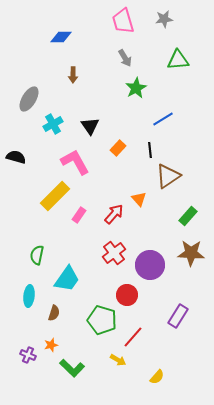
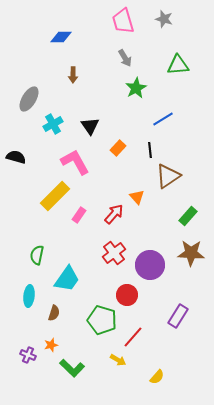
gray star: rotated 24 degrees clockwise
green triangle: moved 5 px down
orange triangle: moved 2 px left, 2 px up
